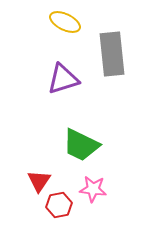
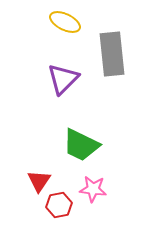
purple triangle: rotated 28 degrees counterclockwise
